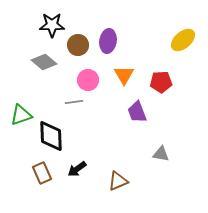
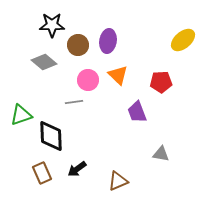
orange triangle: moved 6 px left; rotated 15 degrees counterclockwise
